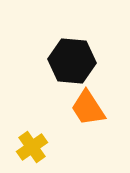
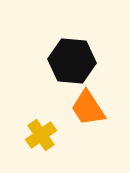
yellow cross: moved 9 px right, 12 px up
